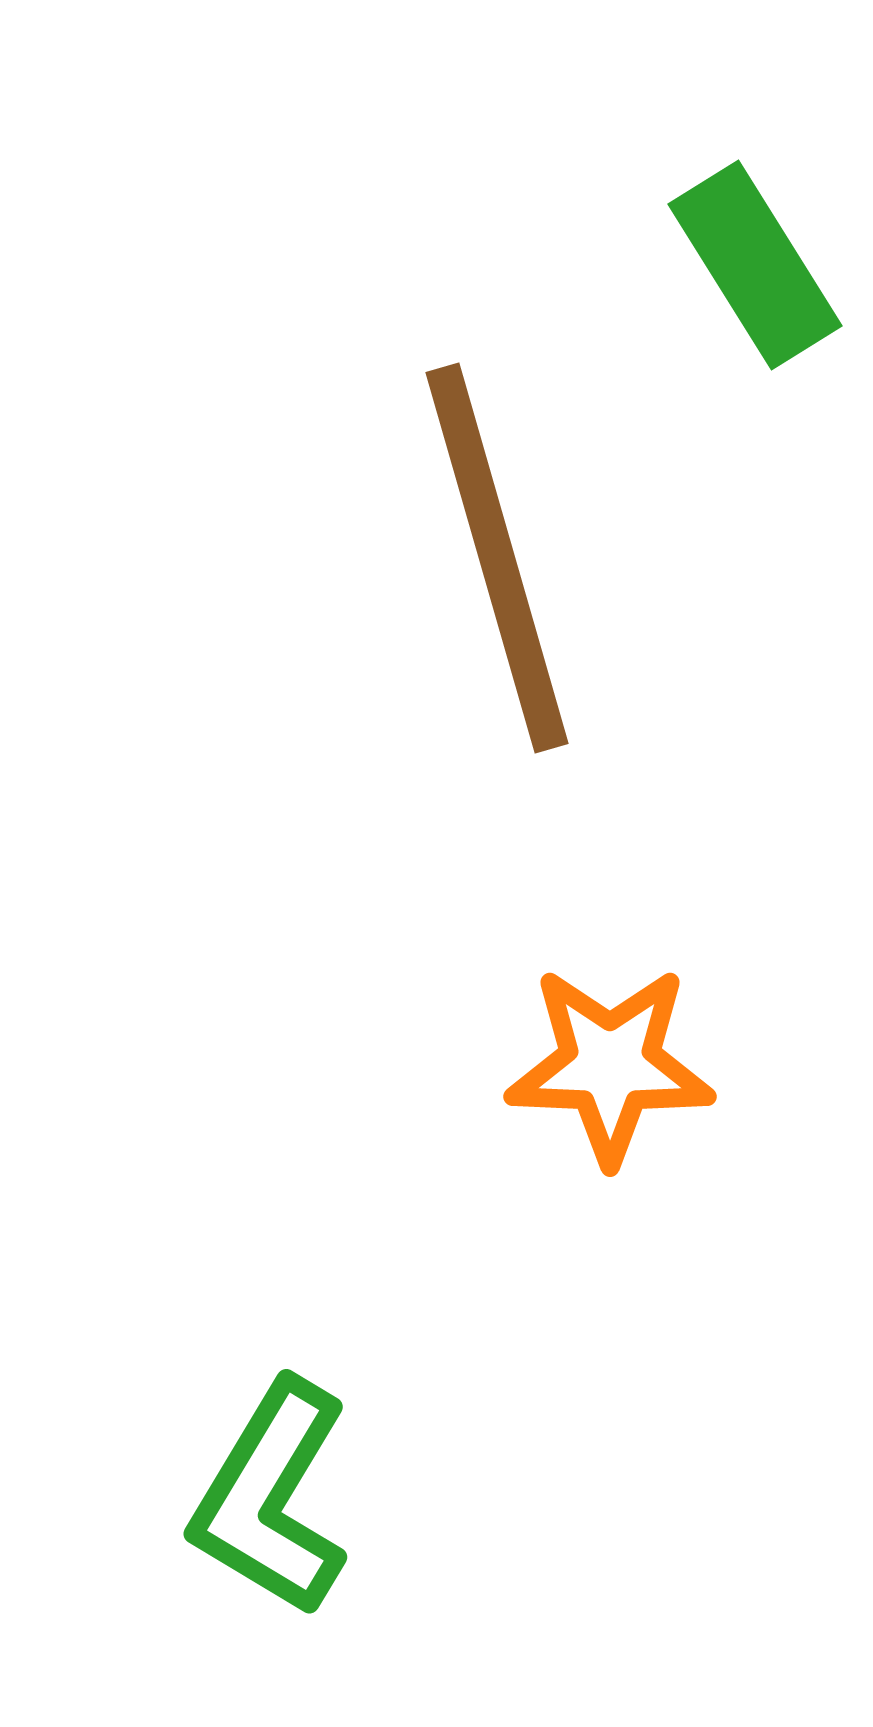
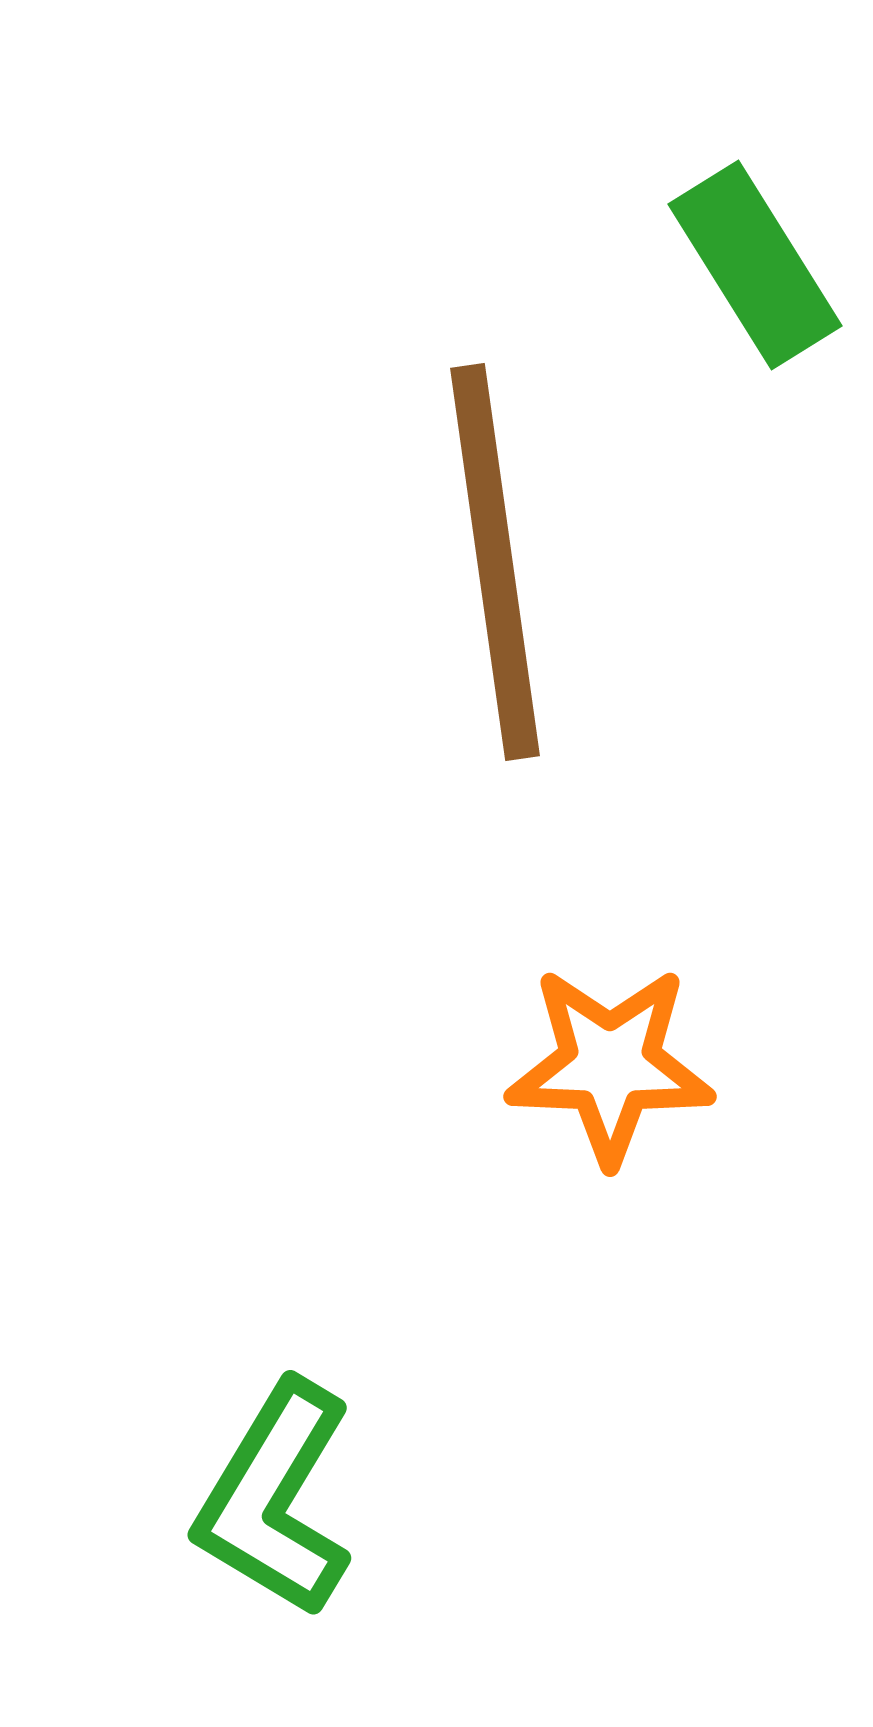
brown line: moved 2 px left, 4 px down; rotated 8 degrees clockwise
green L-shape: moved 4 px right, 1 px down
